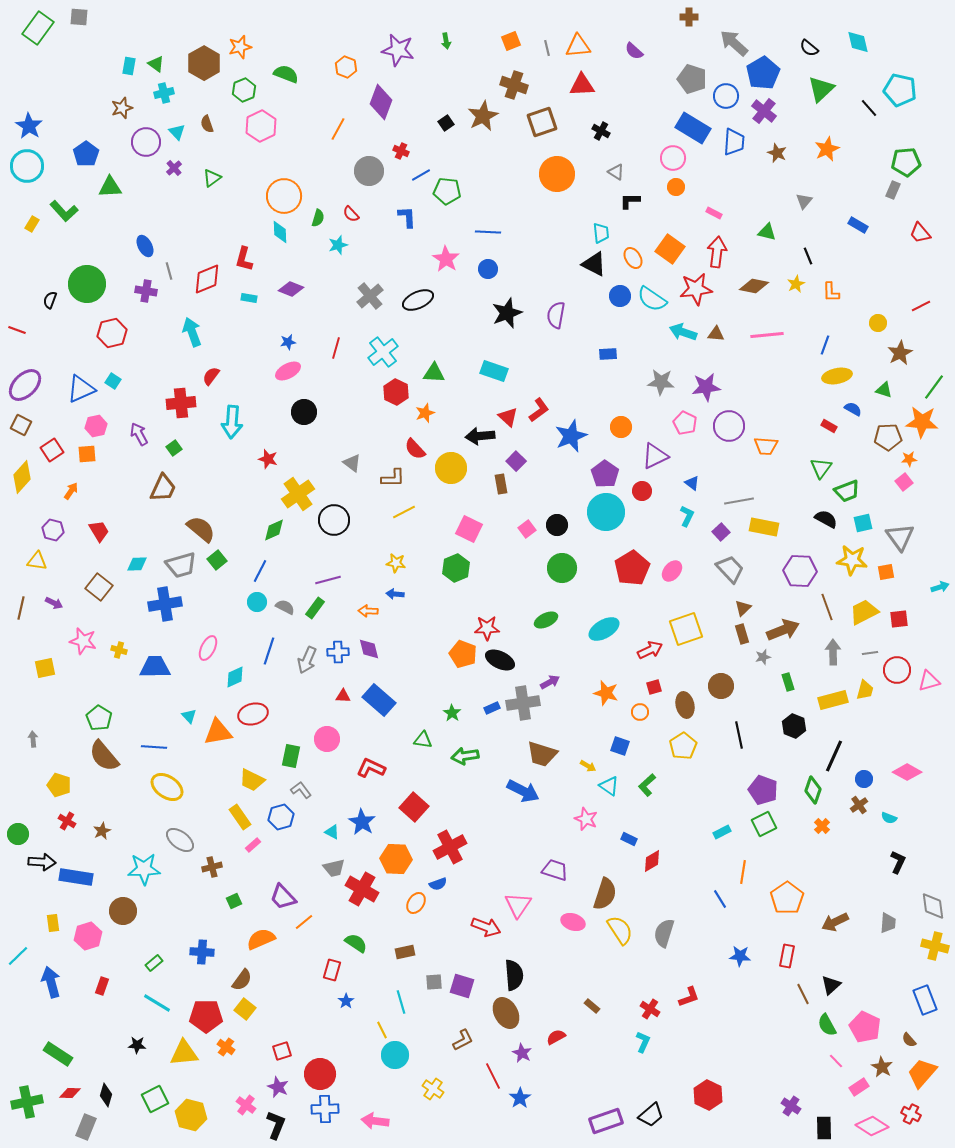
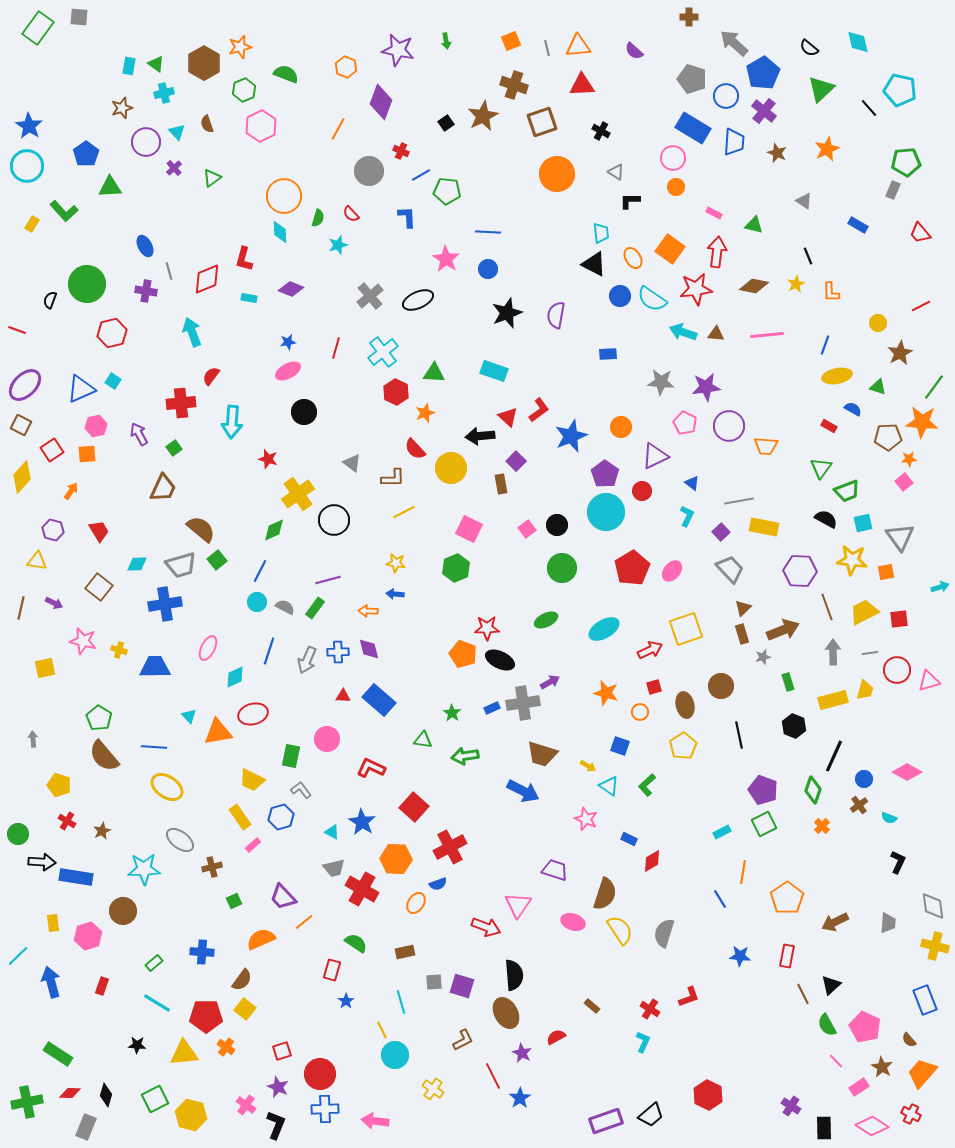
gray triangle at (804, 201): rotated 36 degrees counterclockwise
green triangle at (767, 232): moved 13 px left, 7 px up
green triangle at (884, 390): moved 6 px left, 3 px up
